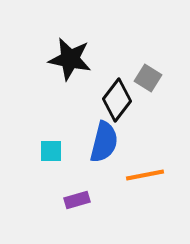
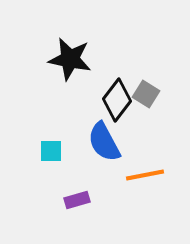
gray square: moved 2 px left, 16 px down
blue semicircle: rotated 138 degrees clockwise
